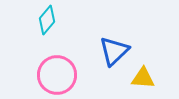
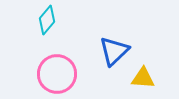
pink circle: moved 1 px up
